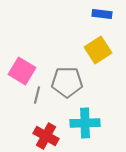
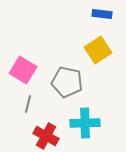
pink square: moved 1 px right, 1 px up
gray pentagon: rotated 12 degrees clockwise
gray line: moved 9 px left, 9 px down
